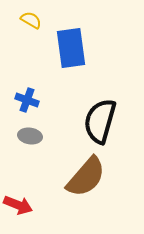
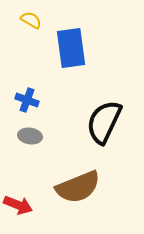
black semicircle: moved 4 px right, 1 px down; rotated 9 degrees clockwise
brown semicircle: moved 8 px left, 10 px down; rotated 27 degrees clockwise
